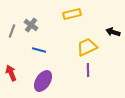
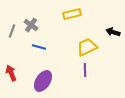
blue line: moved 3 px up
purple line: moved 3 px left
